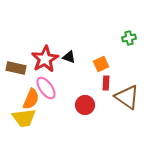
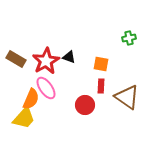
red star: moved 1 px right, 2 px down
orange square: rotated 35 degrees clockwise
brown rectangle: moved 9 px up; rotated 18 degrees clockwise
red rectangle: moved 5 px left, 3 px down
yellow trapezoid: rotated 40 degrees counterclockwise
